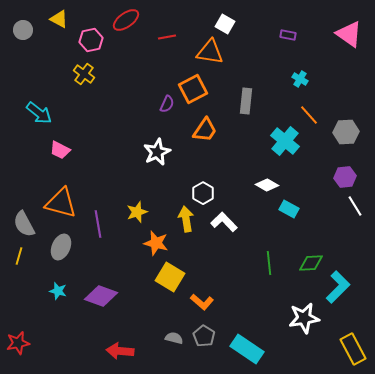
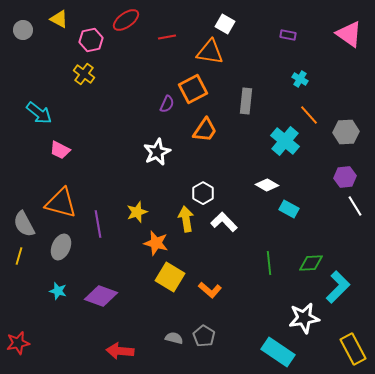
orange L-shape at (202, 302): moved 8 px right, 12 px up
cyan rectangle at (247, 349): moved 31 px right, 3 px down
